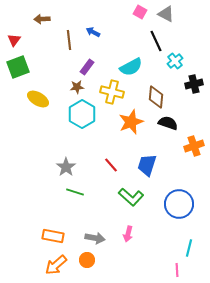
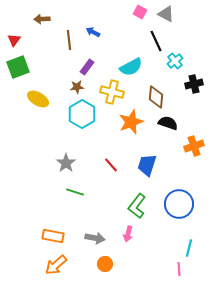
gray star: moved 4 px up
green L-shape: moved 6 px right, 9 px down; rotated 85 degrees clockwise
orange circle: moved 18 px right, 4 px down
pink line: moved 2 px right, 1 px up
